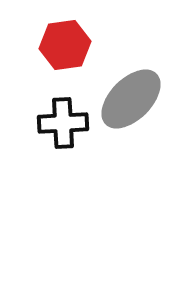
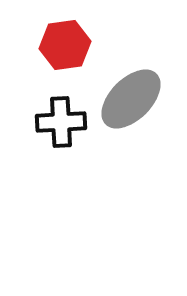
black cross: moved 2 px left, 1 px up
